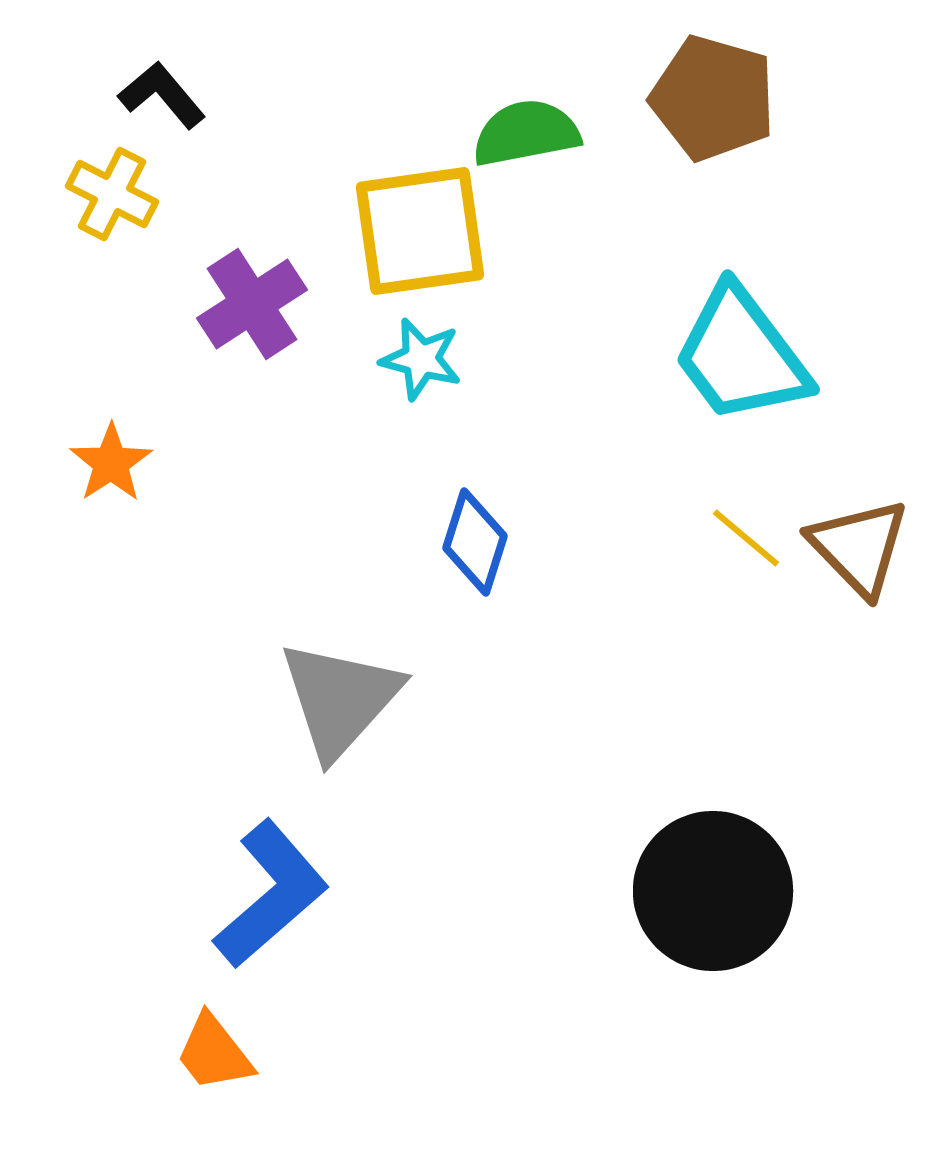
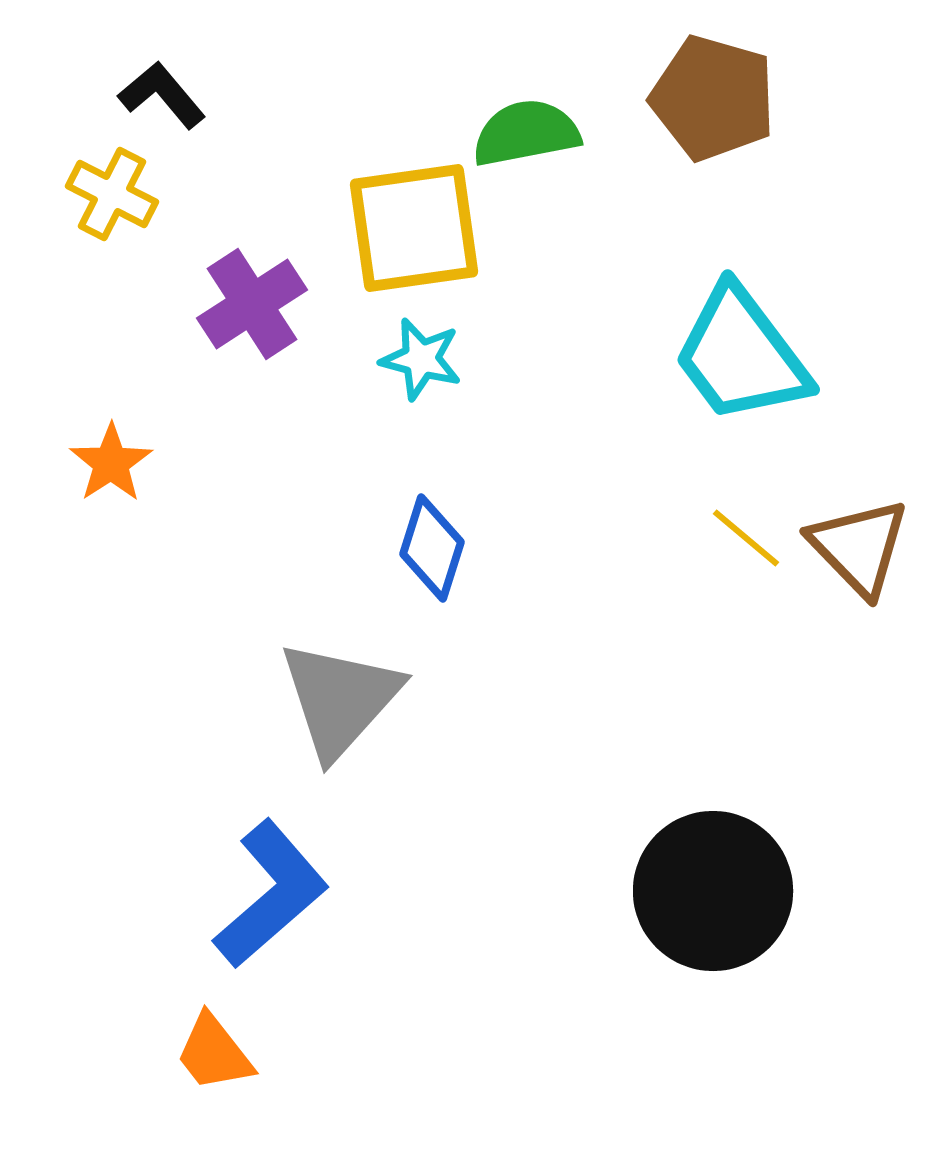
yellow square: moved 6 px left, 3 px up
blue diamond: moved 43 px left, 6 px down
